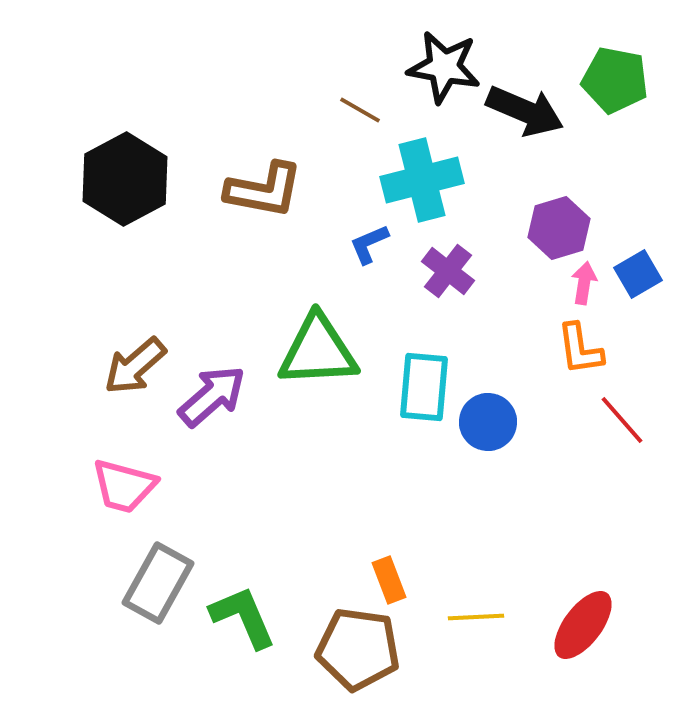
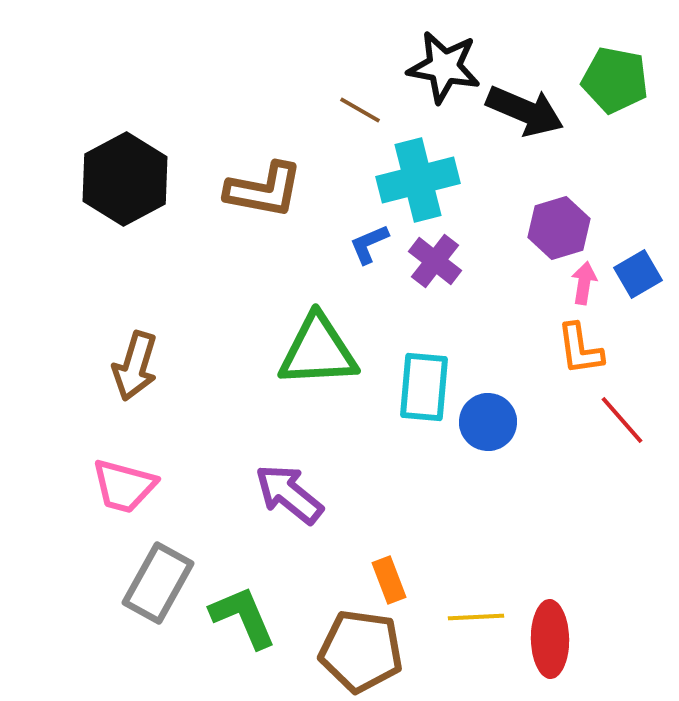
cyan cross: moved 4 px left
purple cross: moved 13 px left, 10 px up
brown arrow: rotated 32 degrees counterclockwise
purple arrow: moved 77 px right, 98 px down; rotated 100 degrees counterclockwise
red ellipse: moved 33 px left, 14 px down; rotated 38 degrees counterclockwise
brown pentagon: moved 3 px right, 2 px down
